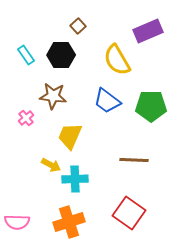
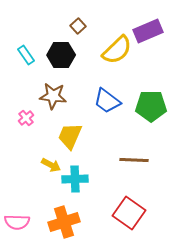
yellow semicircle: moved 10 px up; rotated 104 degrees counterclockwise
orange cross: moved 5 px left
